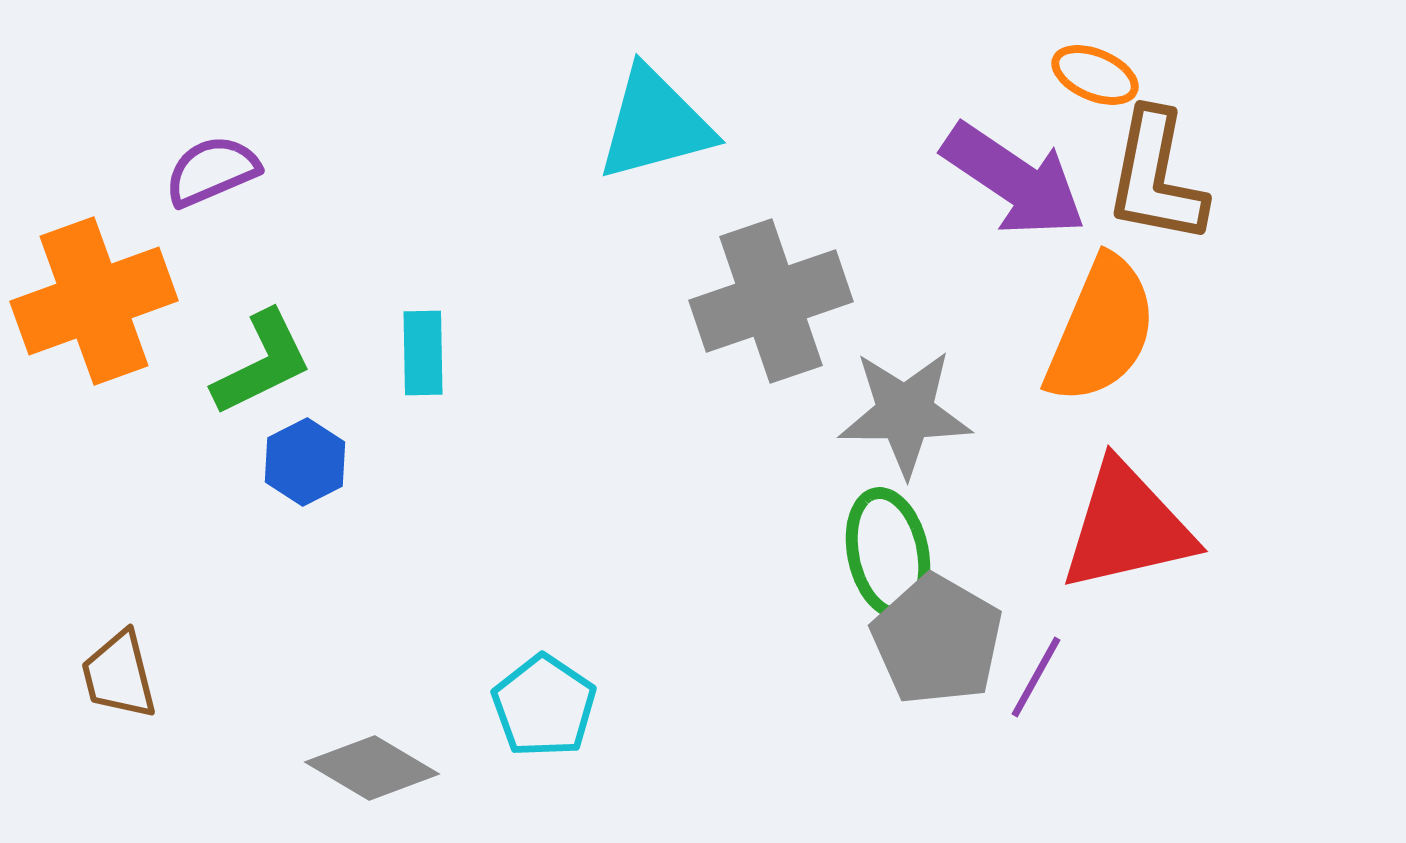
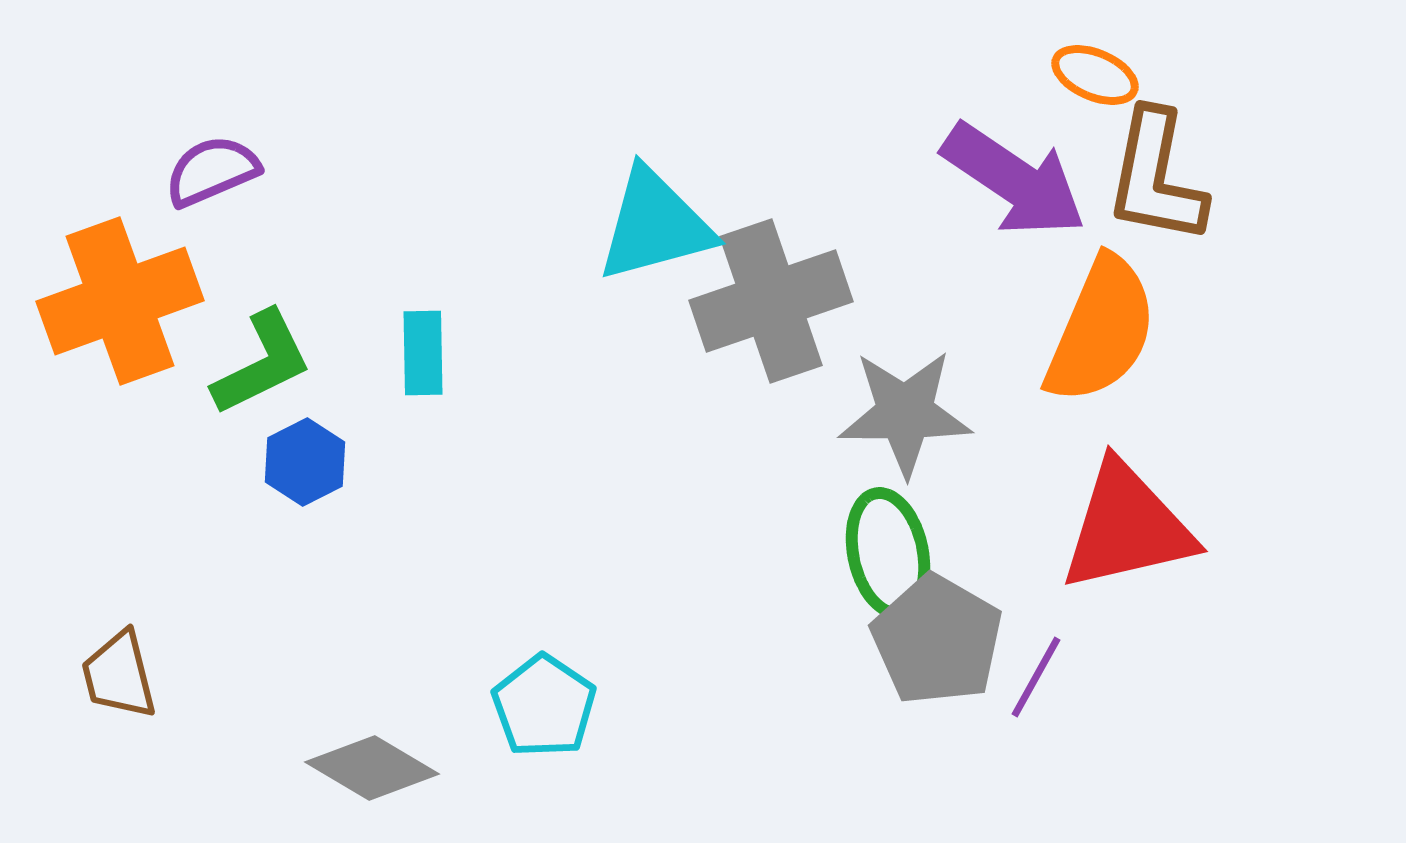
cyan triangle: moved 101 px down
orange cross: moved 26 px right
